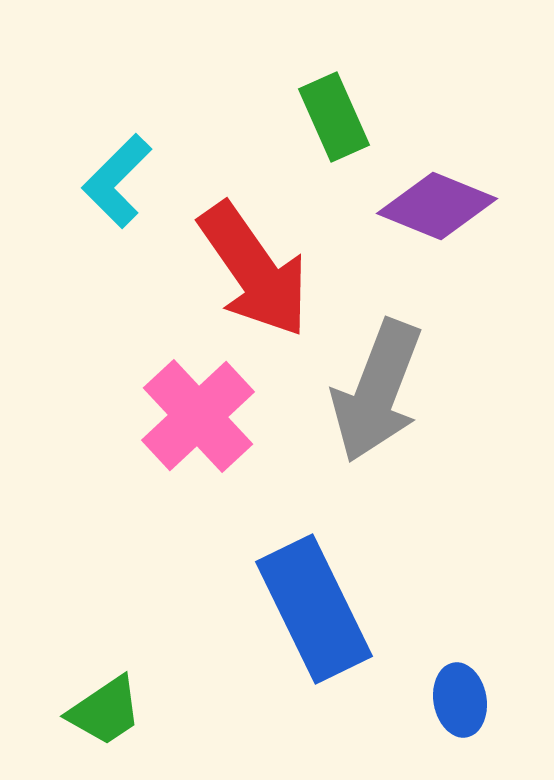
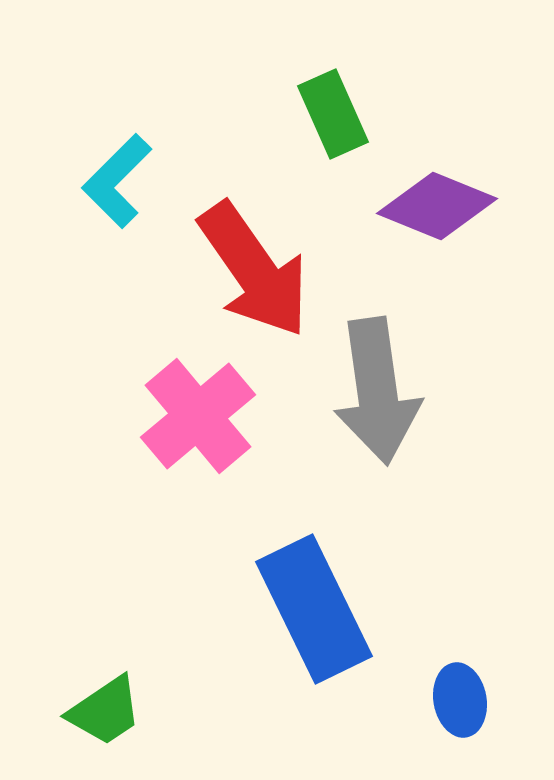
green rectangle: moved 1 px left, 3 px up
gray arrow: rotated 29 degrees counterclockwise
pink cross: rotated 3 degrees clockwise
